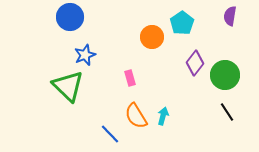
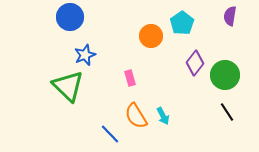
orange circle: moved 1 px left, 1 px up
cyan arrow: rotated 138 degrees clockwise
